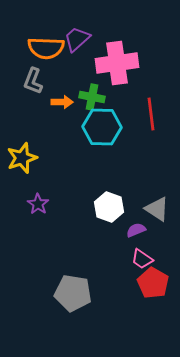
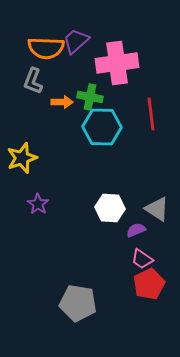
purple trapezoid: moved 1 px left, 2 px down
green cross: moved 2 px left
white hexagon: moved 1 px right, 1 px down; rotated 16 degrees counterclockwise
red pentagon: moved 4 px left, 1 px down; rotated 16 degrees clockwise
gray pentagon: moved 5 px right, 10 px down
